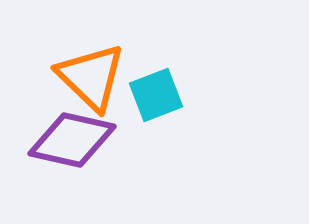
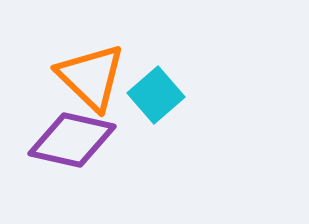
cyan square: rotated 20 degrees counterclockwise
